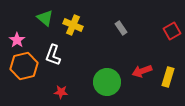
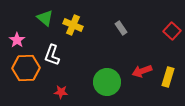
red square: rotated 18 degrees counterclockwise
white L-shape: moved 1 px left
orange hexagon: moved 2 px right, 2 px down; rotated 12 degrees clockwise
